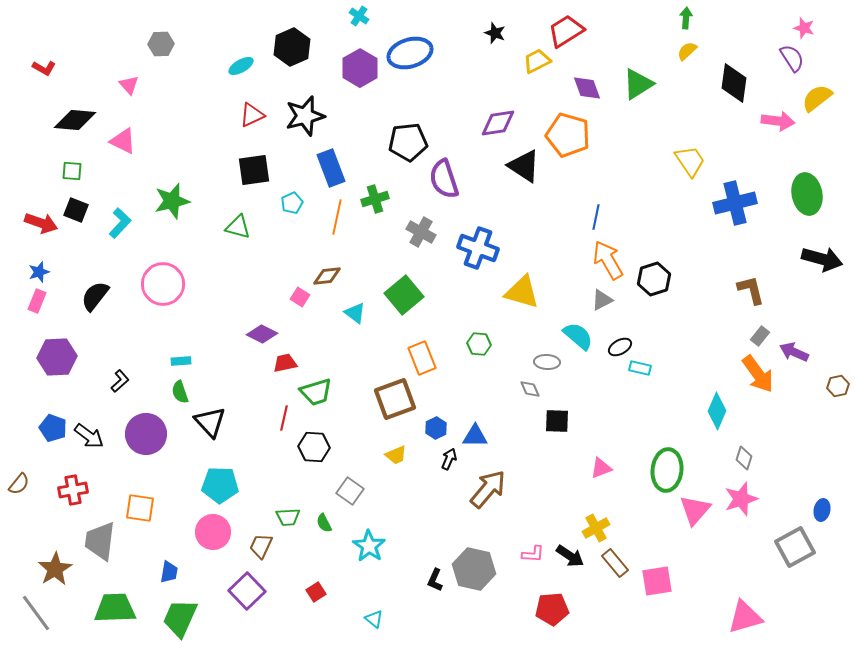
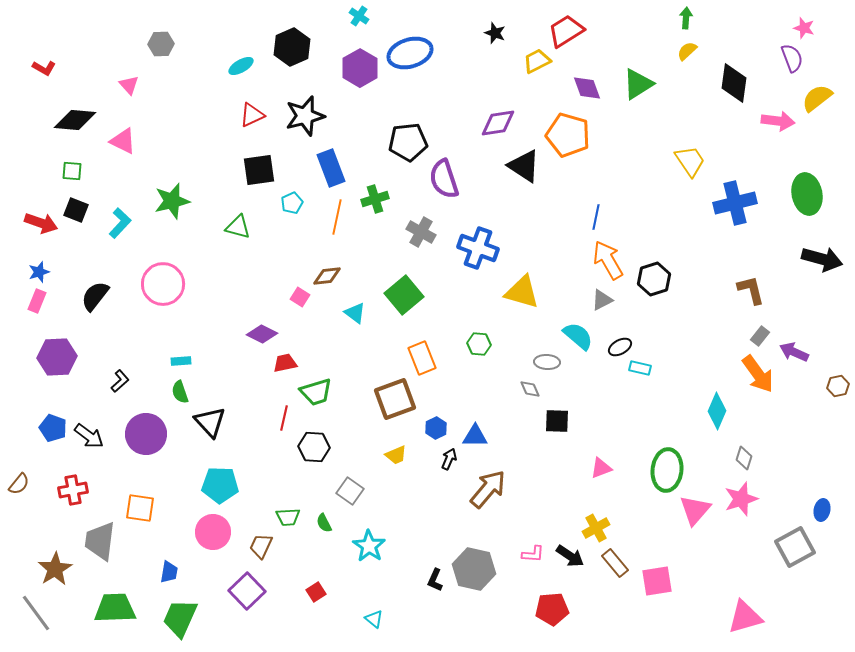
purple semicircle at (792, 58): rotated 12 degrees clockwise
black square at (254, 170): moved 5 px right
